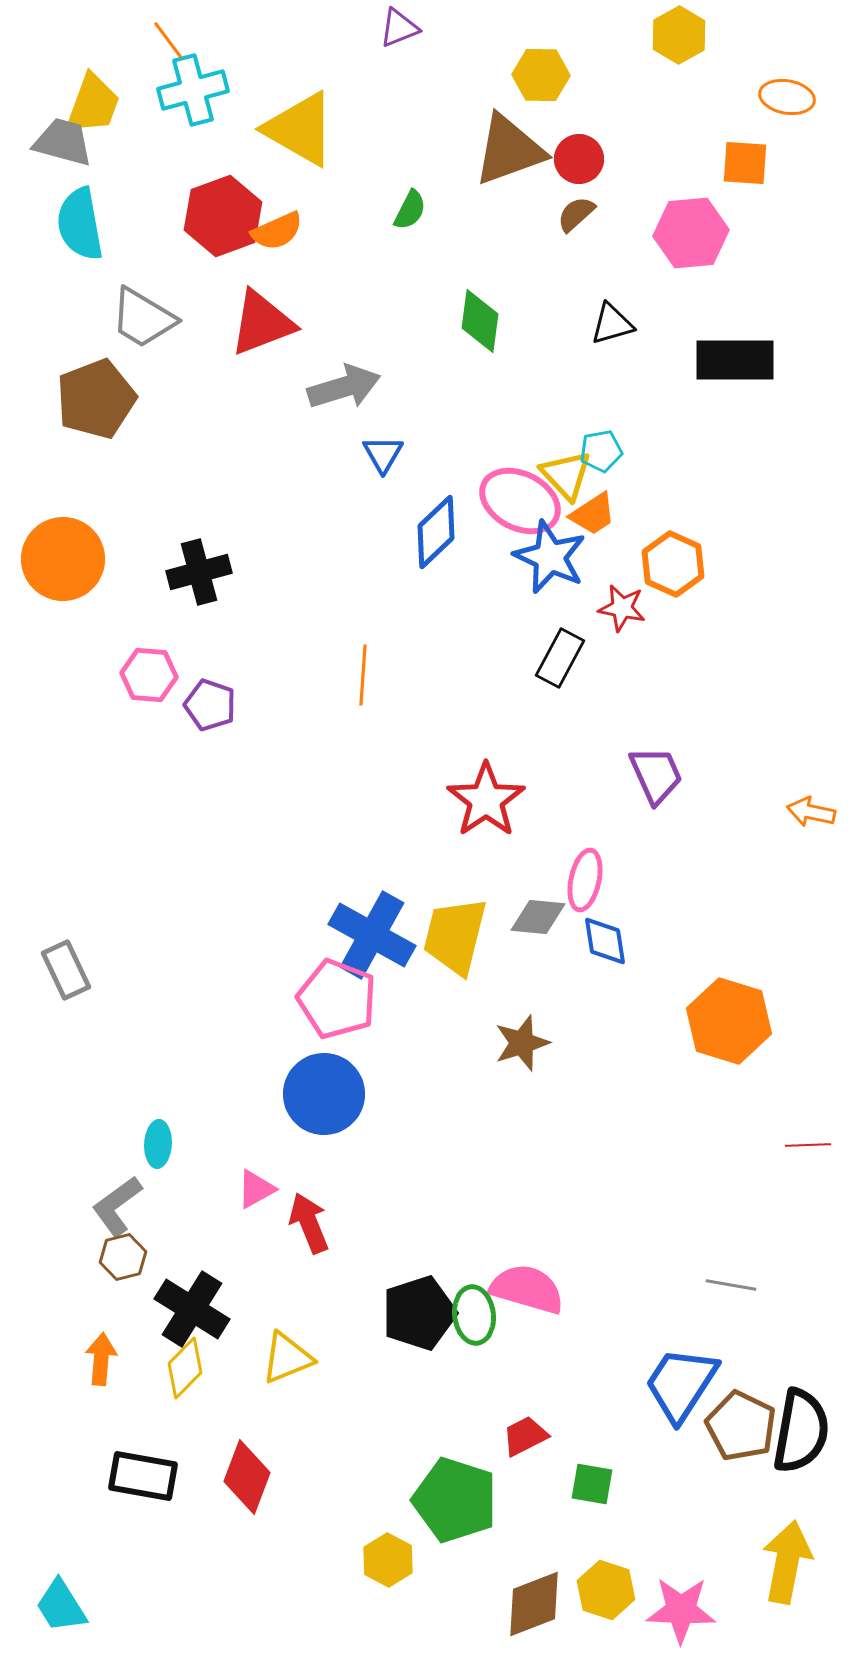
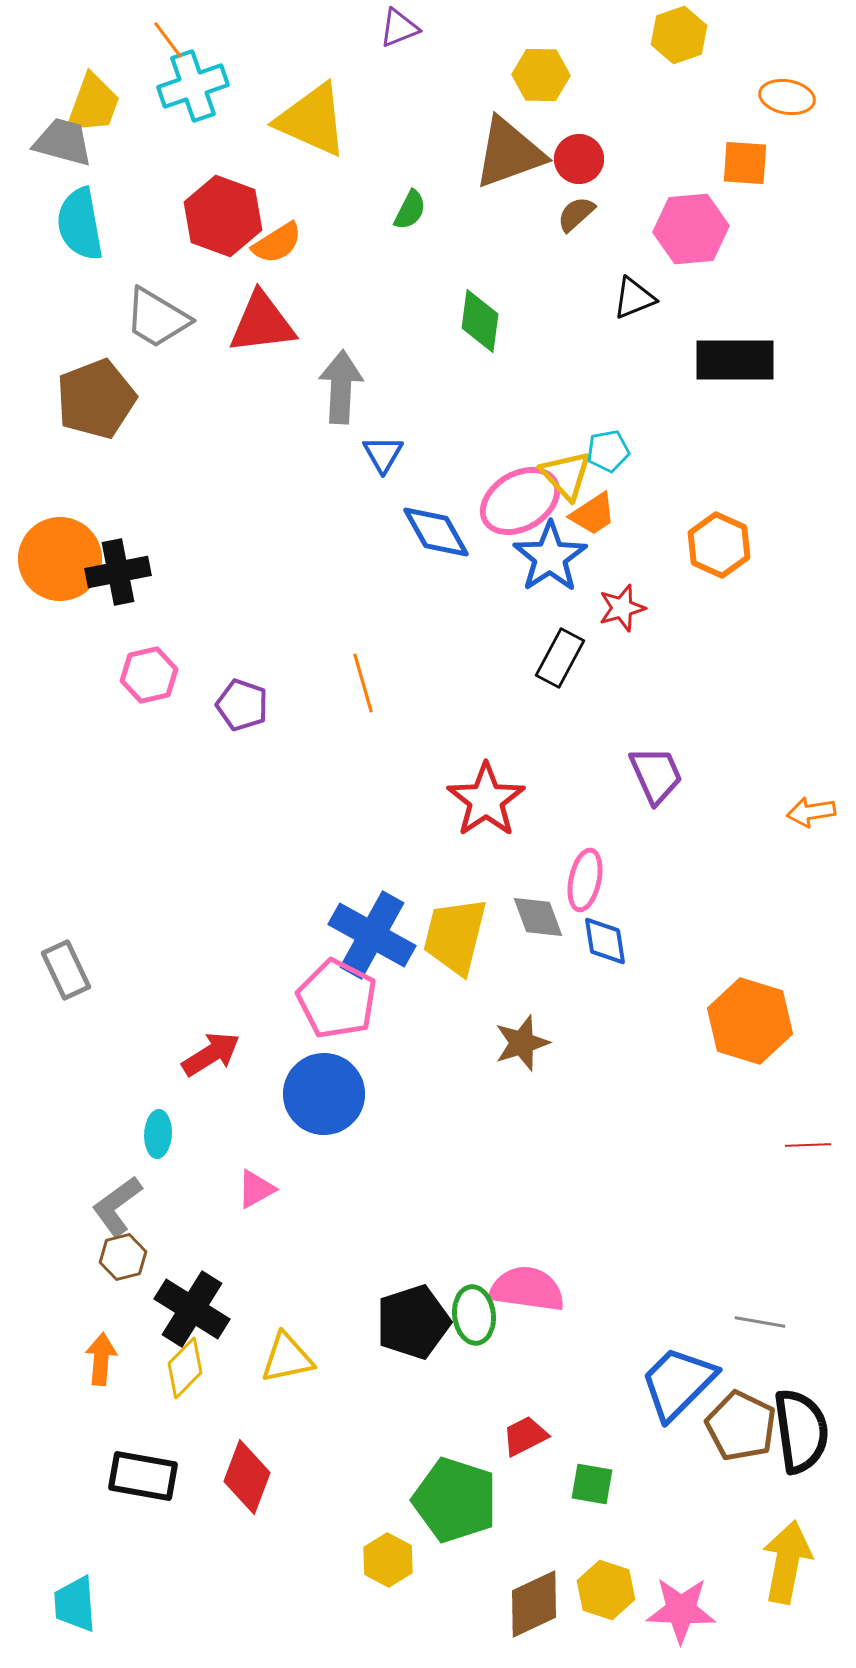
yellow hexagon at (679, 35): rotated 10 degrees clockwise
cyan cross at (193, 90): moved 4 px up; rotated 4 degrees counterclockwise
yellow triangle at (300, 129): moved 12 px right, 9 px up; rotated 6 degrees counterclockwise
brown triangle at (509, 150): moved 3 px down
red hexagon at (223, 216): rotated 20 degrees counterclockwise
orange semicircle at (277, 231): moved 12 px down; rotated 8 degrees counterclockwise
pink hexagon at (691, 233): moved 4 px up
gray trapezoid at (143, 318): moved 14 px right
red triangle at (262, 323): rotated 14 degrees clockwise
black triangle at (612, 324): moved 22 px right, 26 px up; rotated 6 degrees counterclockwise
gray arrow at (344, 387): moved 3 px left; rotated 70 degrees counterclockwise
cyan pentagon at (601, 451): moved 7 px right
pink ellipse at (520, 501): rotated 58 degrees counterclockwise
blue diamond at (436, 532): rotated 76 degrees counterclockwise
blue star at (550, 557): rotated 14 degrees clockwise
orange circle at (63, 559): moved 3 px left
orange hexagon at (673, 564): moved 46 px right, 19 px up
black cross at (199, 572): moved 81 px left; rotated 4 degrees clockwise
red star at (622, 608): rotated 27 degrees counterclockwise
pink hexagon at (149, 675): rotated 18 degrees counterclockwise
orange line at (363, 675): moved 8 px down; rotated 20 degrees counterclockwise
purple pentagon at (210, 705): moved 32 px right
orange arrow at (811, 812): rotated 21 degrees counterclockwise
gray diamond at (538, 917): rotated 64 degrees clockwise
pink pentagon at (337, 999): rotated 6 degrees clockwise
orange hexagon at (729, 1021): moved 21 px right
cyan ellipse at (158, 1144): moved 10 px up
red arrow at (309, 1223): moved 98 px left, 169 px up; rotated 80 degrees clockwise
gray line at (731, 1285): moved 29 px right, 37 px down
pink semicircle at (527, 1289): rotated 8 degrees counterclockwise
black pentagon at (419, 1313): moved 6 px left, 9 px down
yellow triangle at (287, 1358): rotated 10 degrees clockwise
blue trapezoid at (681, 1384): moved 3 px left, 1 px up; rotated 12 degrees clockwise
black semicircle at (801, 1431): rotated 18 degrees counterclockwise
brown diamond at (534, 1604): rotated 4 degrees counterclockwise
cyan trapezoid at (61, 1606): moved 14 px right, 2 px up; rotated 28 degrees clockwise
